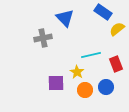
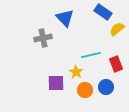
yellow star: moved 1 px left
